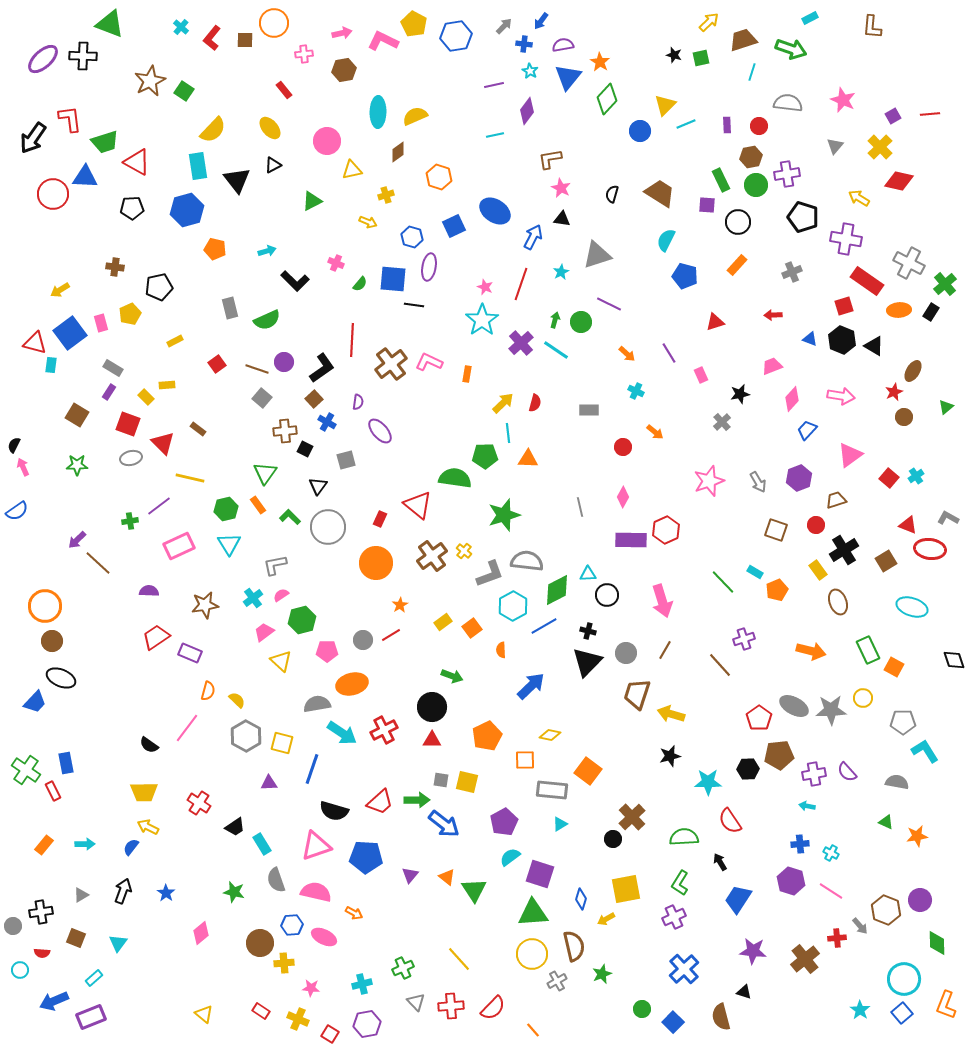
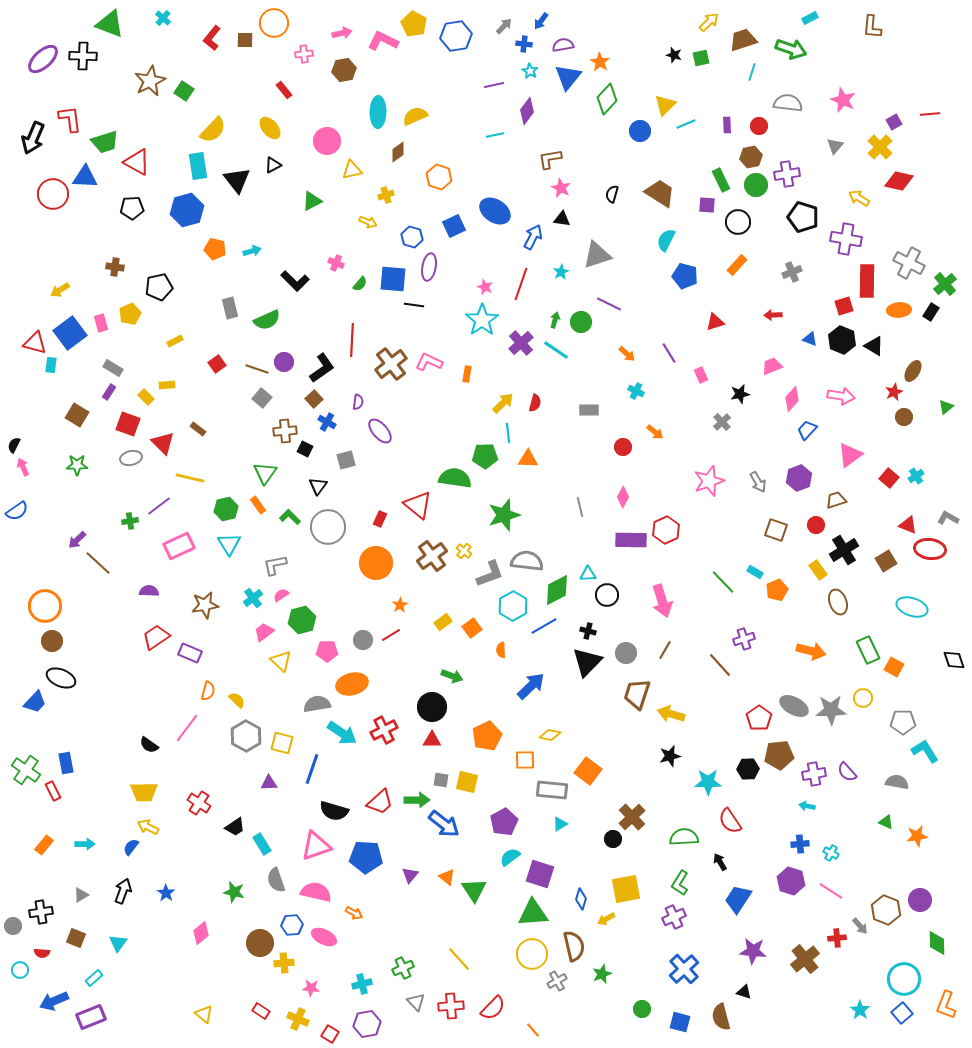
cyan cross at (181, 27): moved 18 px left, 9 px up
purple square at (893, 116): moved 1 px right, 6 px down
black arrow at (33, 138): rotated 12 degrees counterclockwise
cyan arrow at (267, 251): moved 15 px left
red rectangle at (867, 281): rotated 56 degrees clockwise
blue square at (673, 1022): moved 7 px right; rotated 30 degrees counterclockwise
